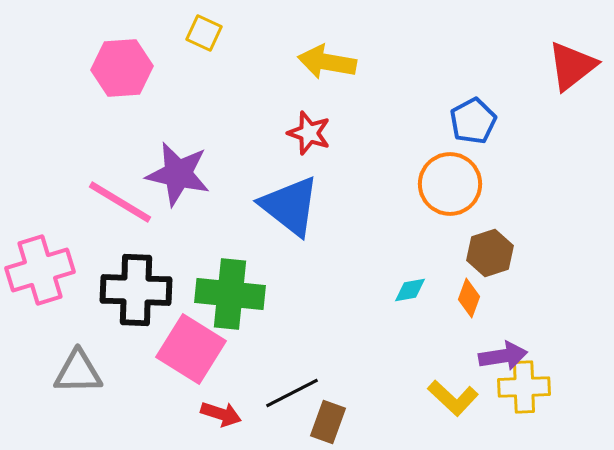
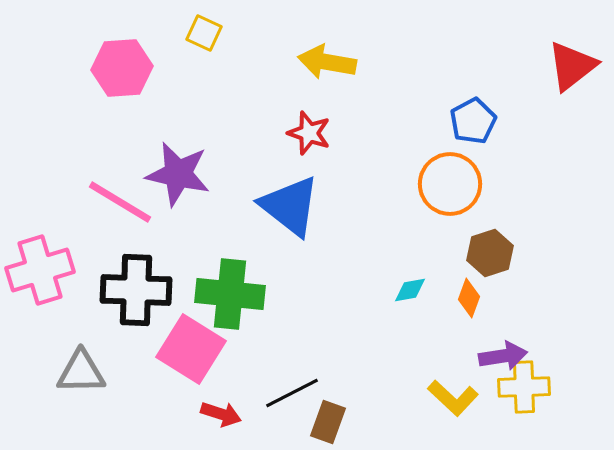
gray triangle: moved 3 px right
